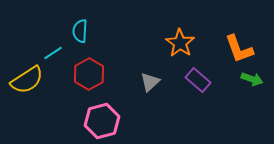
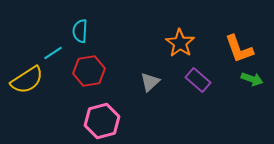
red hexagon: moved 3 px up; rotated 20 degrees clockwise
